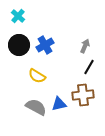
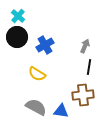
black circle: moved 2 px left, 8 px up
black line: rotated 21 degrees counterclockwise
yellow semicircle: moved 2 px up
blue triangle: moved 2 px right, 7 px down; rotated 21 degrees clockwise
